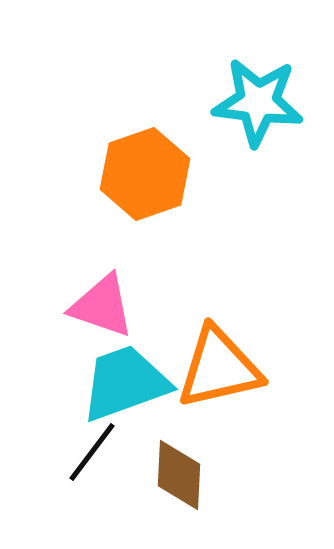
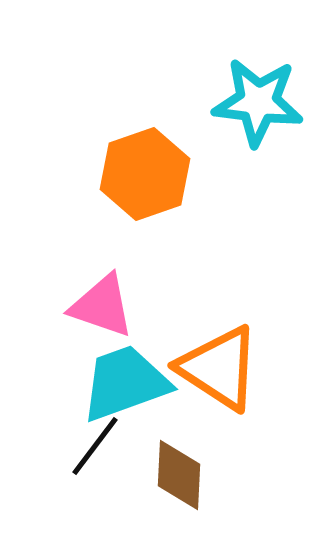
orange triangle: rotated 46 degrees clockwise
black line: moved 3 px right, 6 px up
